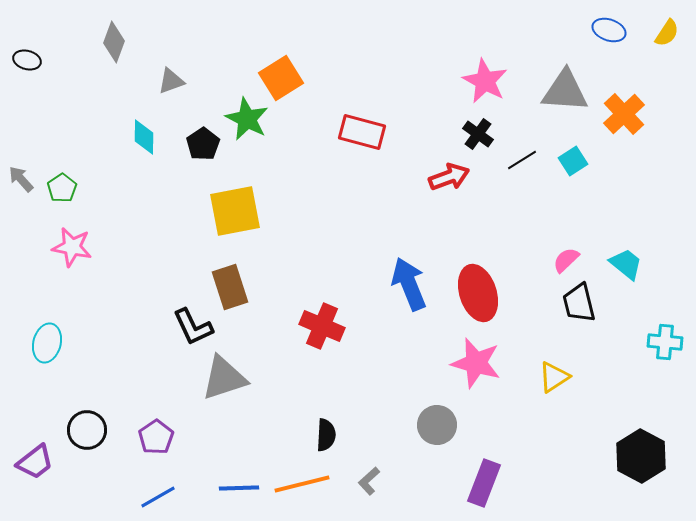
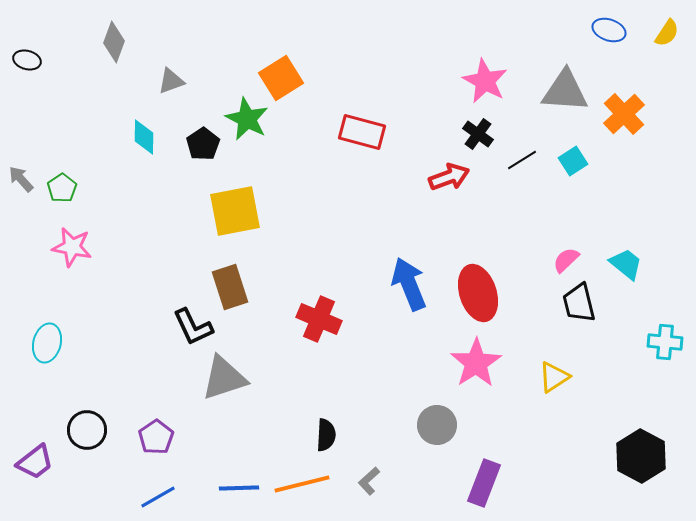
red cross at (322, 326): moved 3 px left, 7 px up
pink star at (476, 363): rotated 24 degrees clockwise
